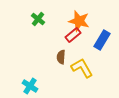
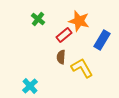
red rectangle: moved 9 px left
cyan cross: rotated 14 degrees clockwise
